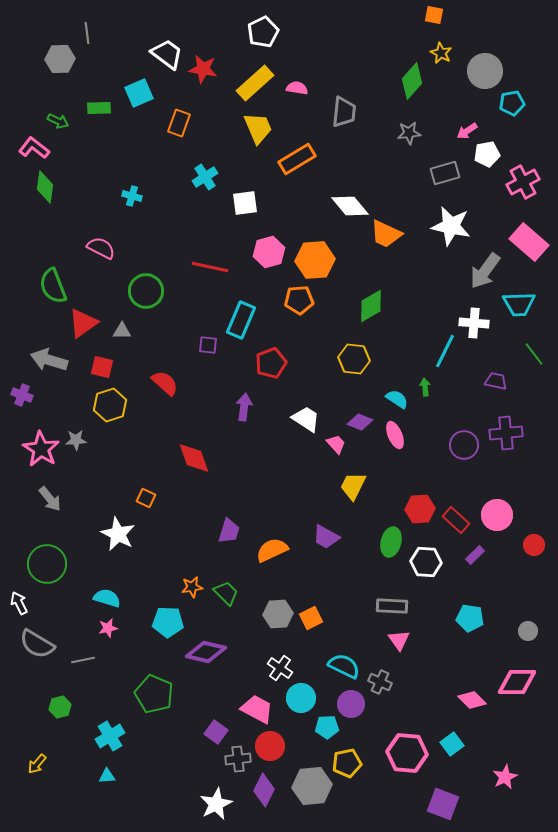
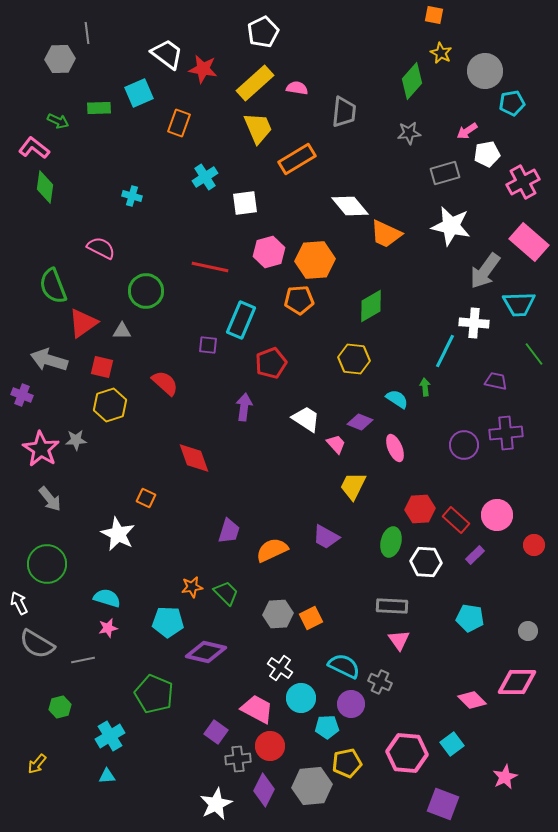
pink ellipse at (395, 435): moved 13 px down
